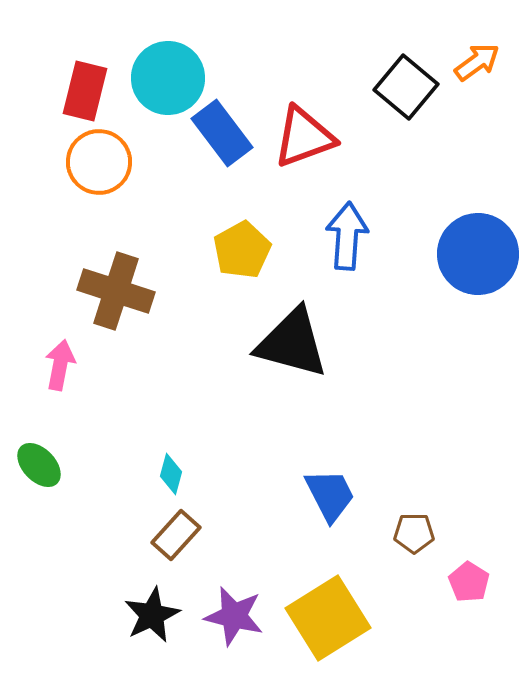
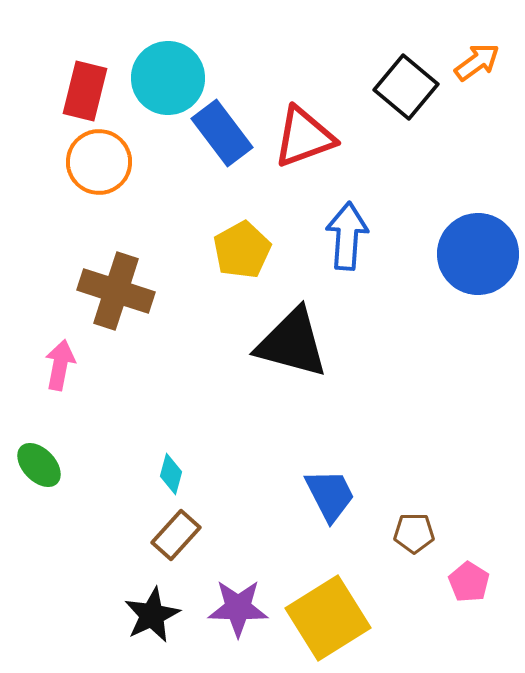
purple star: moved 4 px right, 8 px up; rotated 12 degrees counterclockwise
